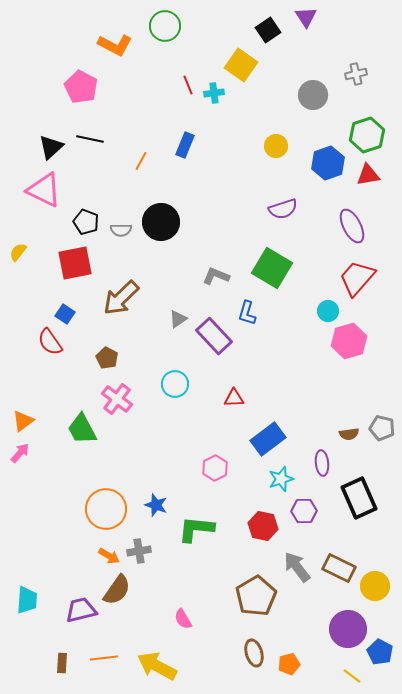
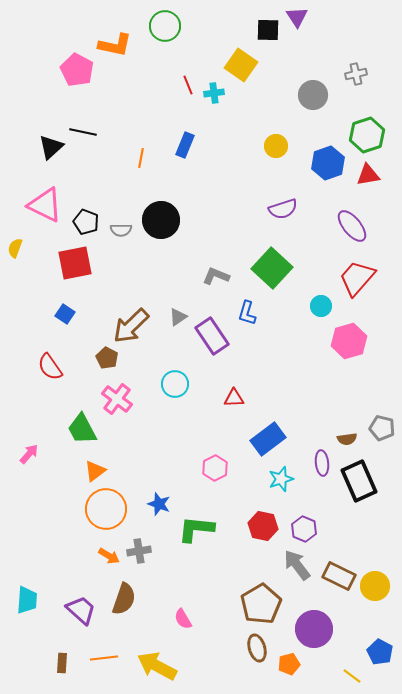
purple triangle at (306, 17): moved 9 px left
black square at (268, 30): rotated 35 degrees clockwise
orange L-shape at (115, 45): rotated 16 degrees counterclockwise
pink pentagon at (81, 87): moved 4 px left, 17 px up
black line at (90, 139): moved 7 px left, 7 px up
orange line at (141, 161): moved 3 px up; rotated 18 degrees counterclockwise
pink triangle at (44, 190): moved 1 px right, 15 px down
black circle at (161, 222): moved 2 px up
purple ellipse at (352, 226): rotated 12 degrees counterclockwise
yellow semicircle at (18, 252): moved 3 px left, 4 px up; rotated 18 degrees counterclockwise
green square at (272, 268): rotated 12 degrees clockwise
brown arrow at (121, 298): moved 10 px right, 28 px down
cyan circle at (328, 311): moved 7 px left, 5 px up
gray triangle at (178, 319): moved 2 px up
purple rectangle at (214, 336): moved 2 px left; rotated 9 degrees clockwise
red semicircle at (50, 342): moved 25 px down
orange triangle at (23, 421): moved 72 px right, 50 px down
brown semicircle at (349, 434): moved 2 px left, 5 px down
pink arrow at (20, 453): moved 9 px right, 1 px down
black rectangle at (359, 498): moved 17 px up
blue star at (156, 505): moved 3 px right, 1 px up
purple hexagon at (304, 511): moved 18 px down; rotated 25 degrees clockwise
gray arrow at (297, 567): moved 2 px up
brown rectangle at (339, 568): moved 8 px down
brown semicircle at (117, 590): moved 7 px right, 9 px down; rotated 16 degrees counterclockwise
brown pentagon at (256, 596): moved 5 px right, 8 px down
purple trapezoid at (81, 610): rotated 56 degrees clockwise
purple circle at (348, 629): moved 34 px left
brown ellipse at (254, 653): moved 3 px right, 5 px up
